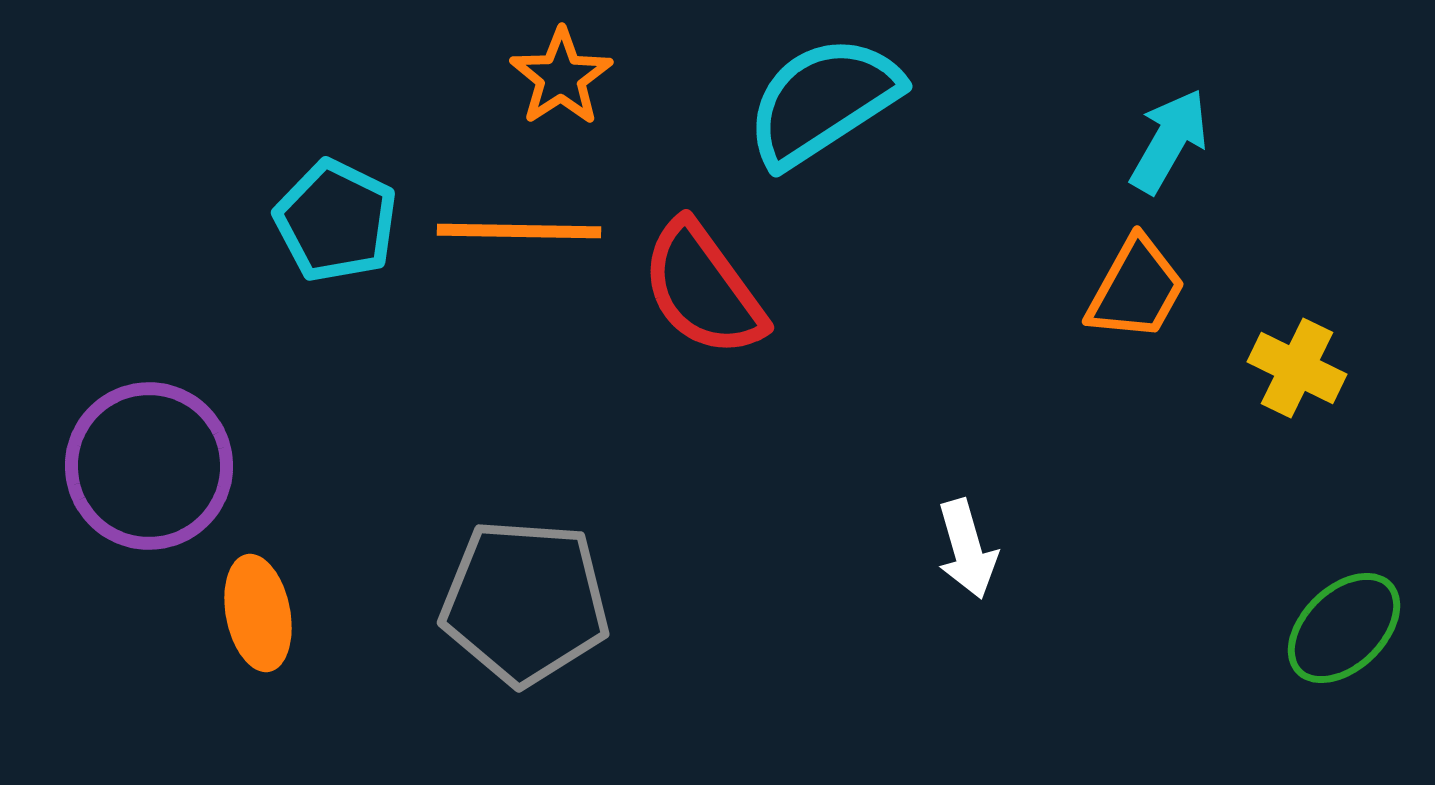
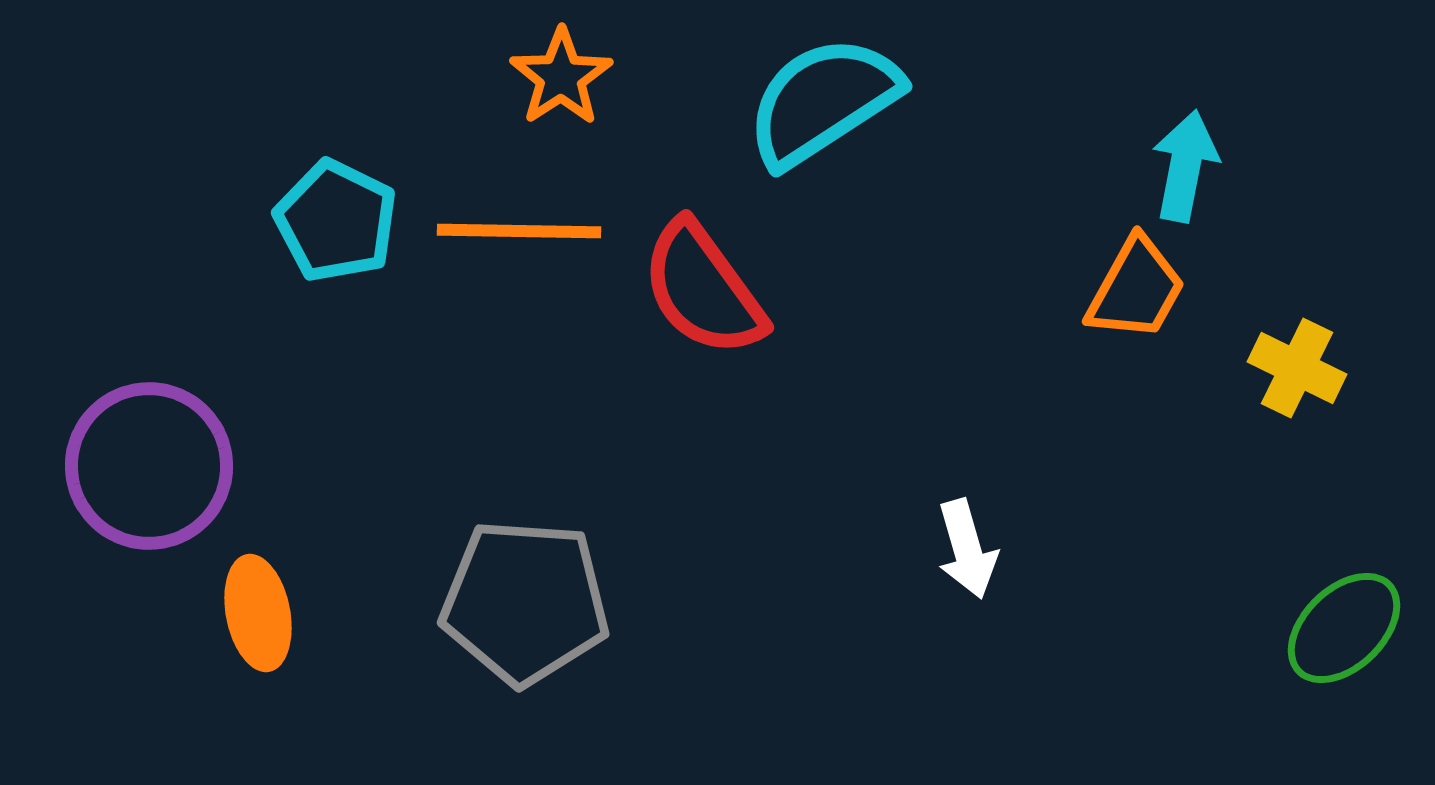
cyan arrow: moved 16 px right, 25 px down; rotated 19 degrees counterclockwise
